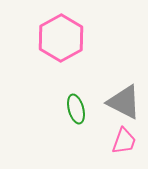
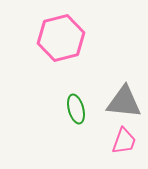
pink hexagon: rotated 15 degrees clockwise
gray triangle: rotated 21 degrees counterclockwise
